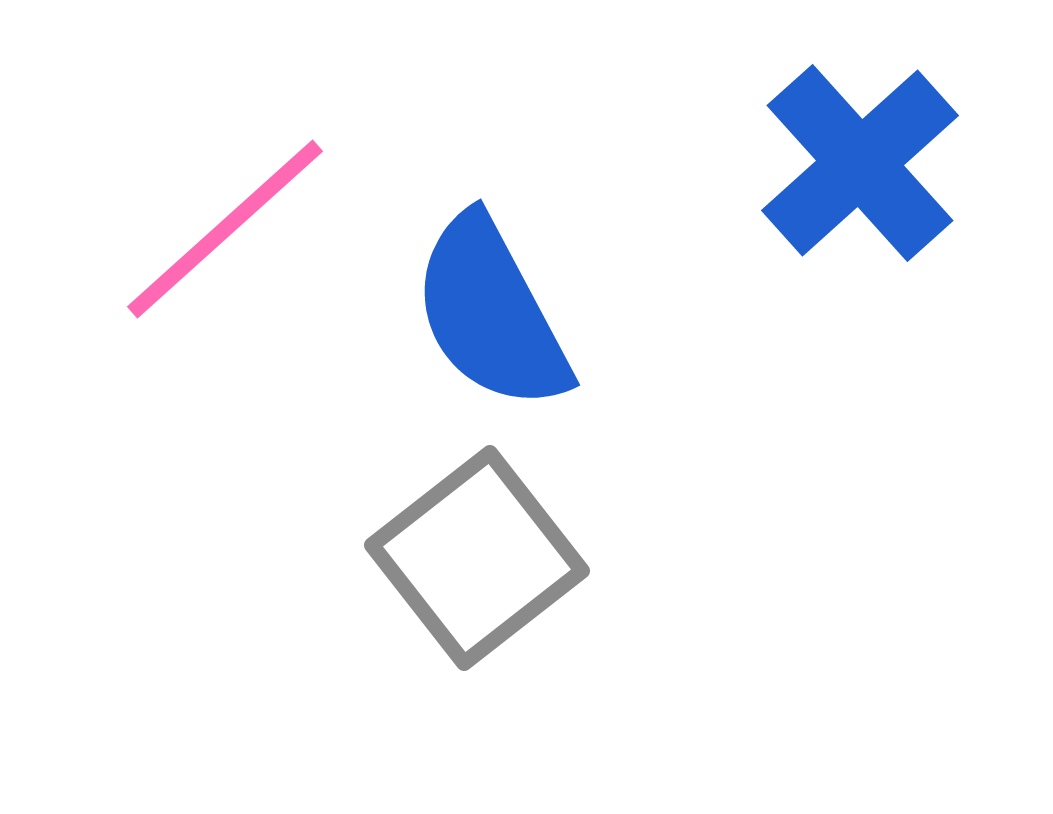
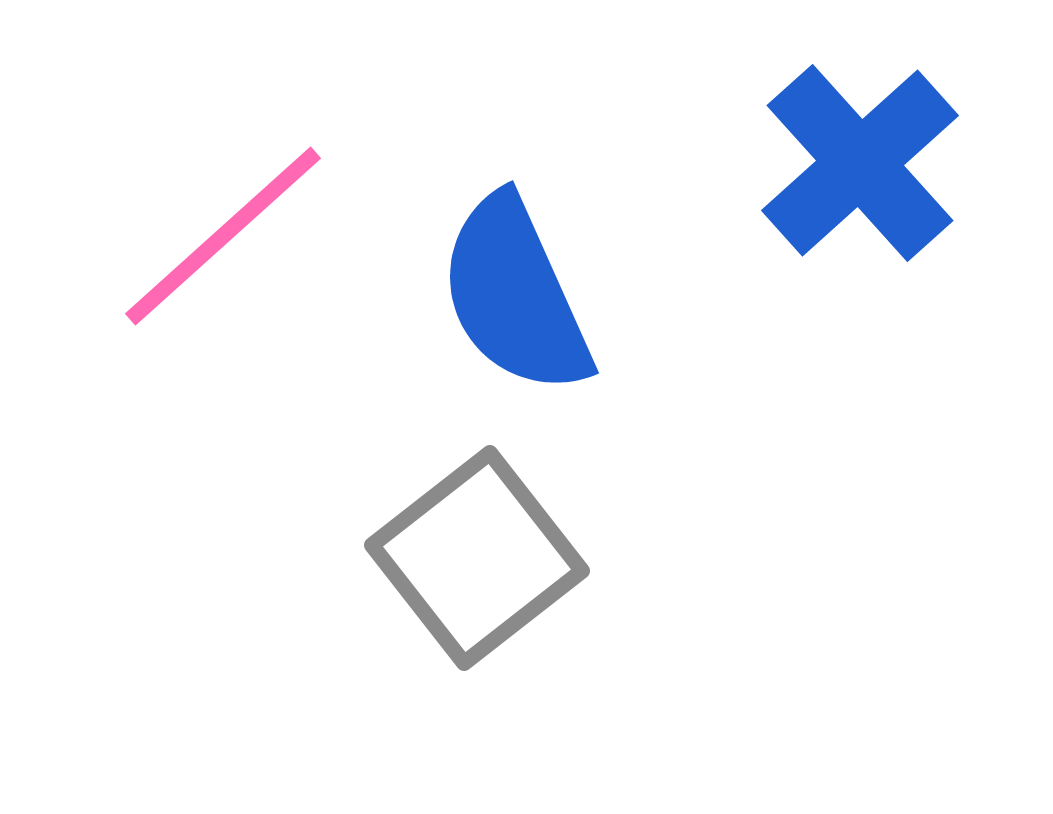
pink line: moved 2 px left, 7 px down
blue semicircle: moved 24 px right, 18 px up; rotated 4 degrees clockwise
